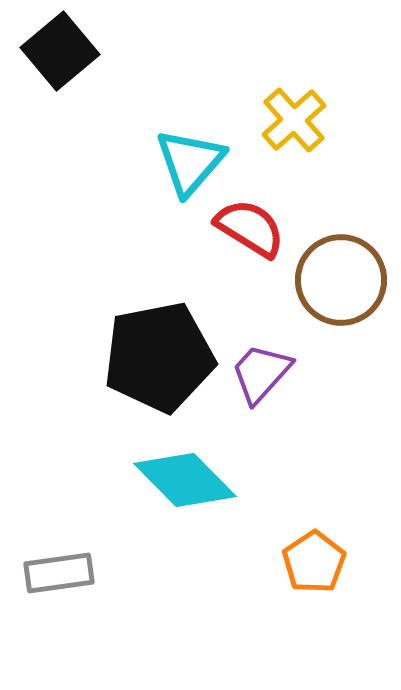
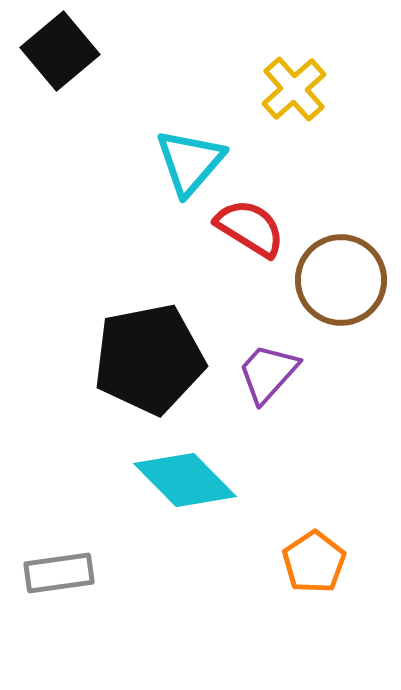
yellow cross: moved 31 px up
black pentagon: moved 10 px left, 2 px down
purple trapezoid: moved 7 px right
